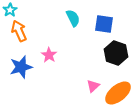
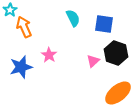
orange arrow: moved 5 px right, 4 px up
pink triangle: moved 25 px up
